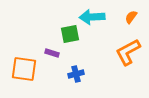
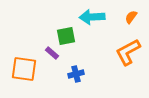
green square: moved 4 px left, 2 px down
purple rectangle: rotated 24 degrees clockwise
